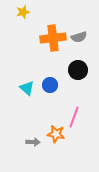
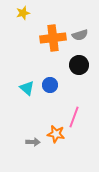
yellow star: moved 1 px down
gray semicircle: moved 1 px right, 2 px up
black circle: moved 1 px right, 5 px up
